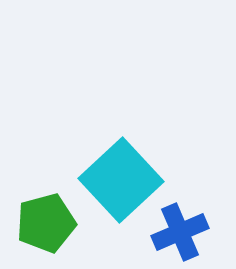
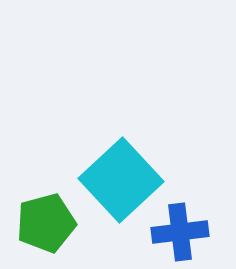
blue cross: rotated 16 degrees clockwise
